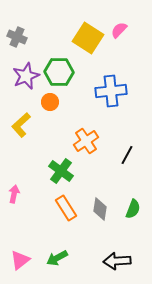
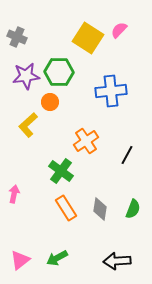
purple star: rotated 16 degrees clockwise
yellow L-shape: moved 7 px right
